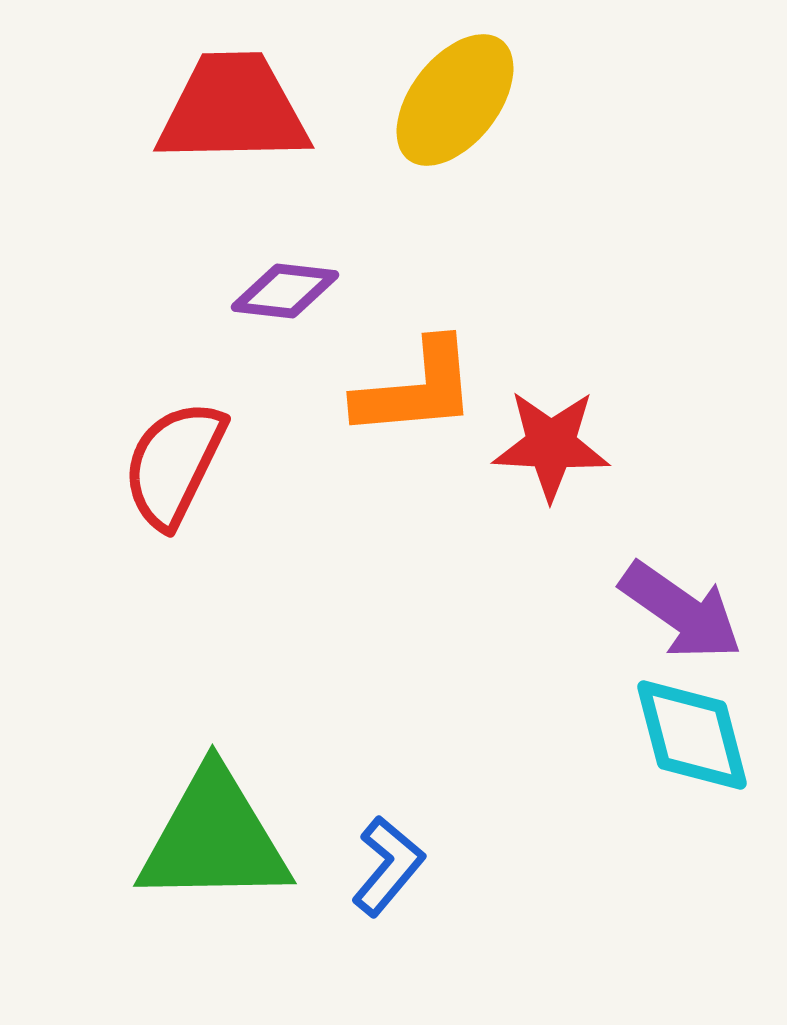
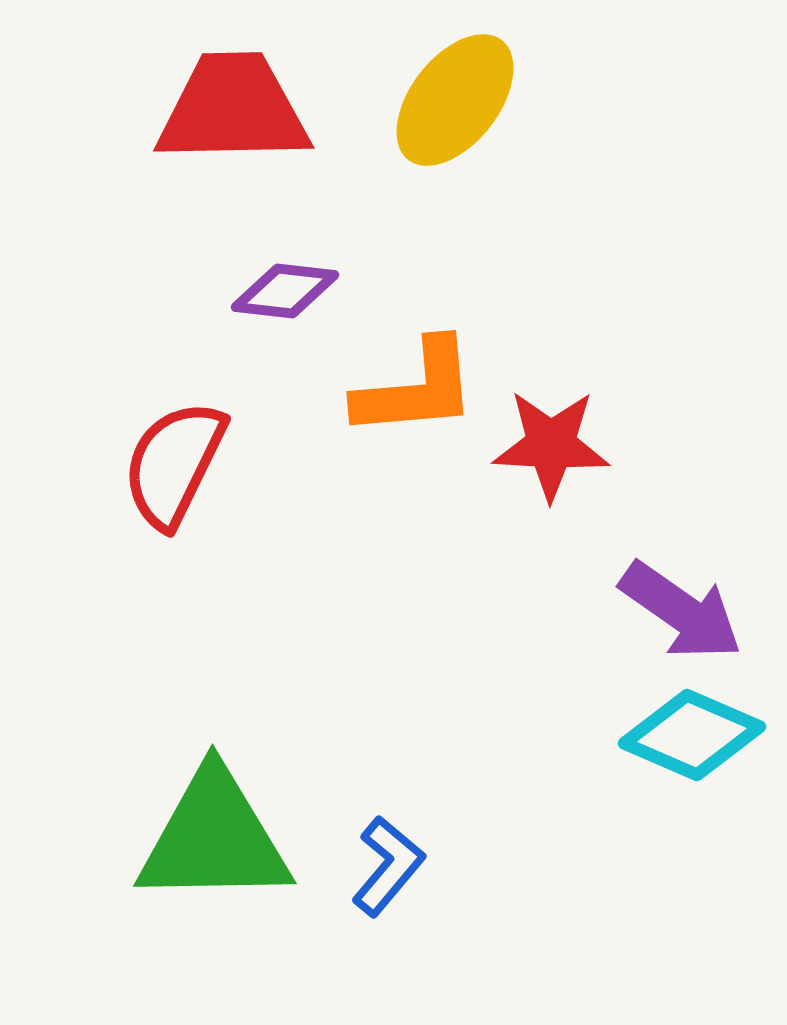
cyan diamond: rotated 52 degrees counterclockwise
